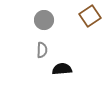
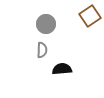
gray circle: moved 2 px right, 4 px down
